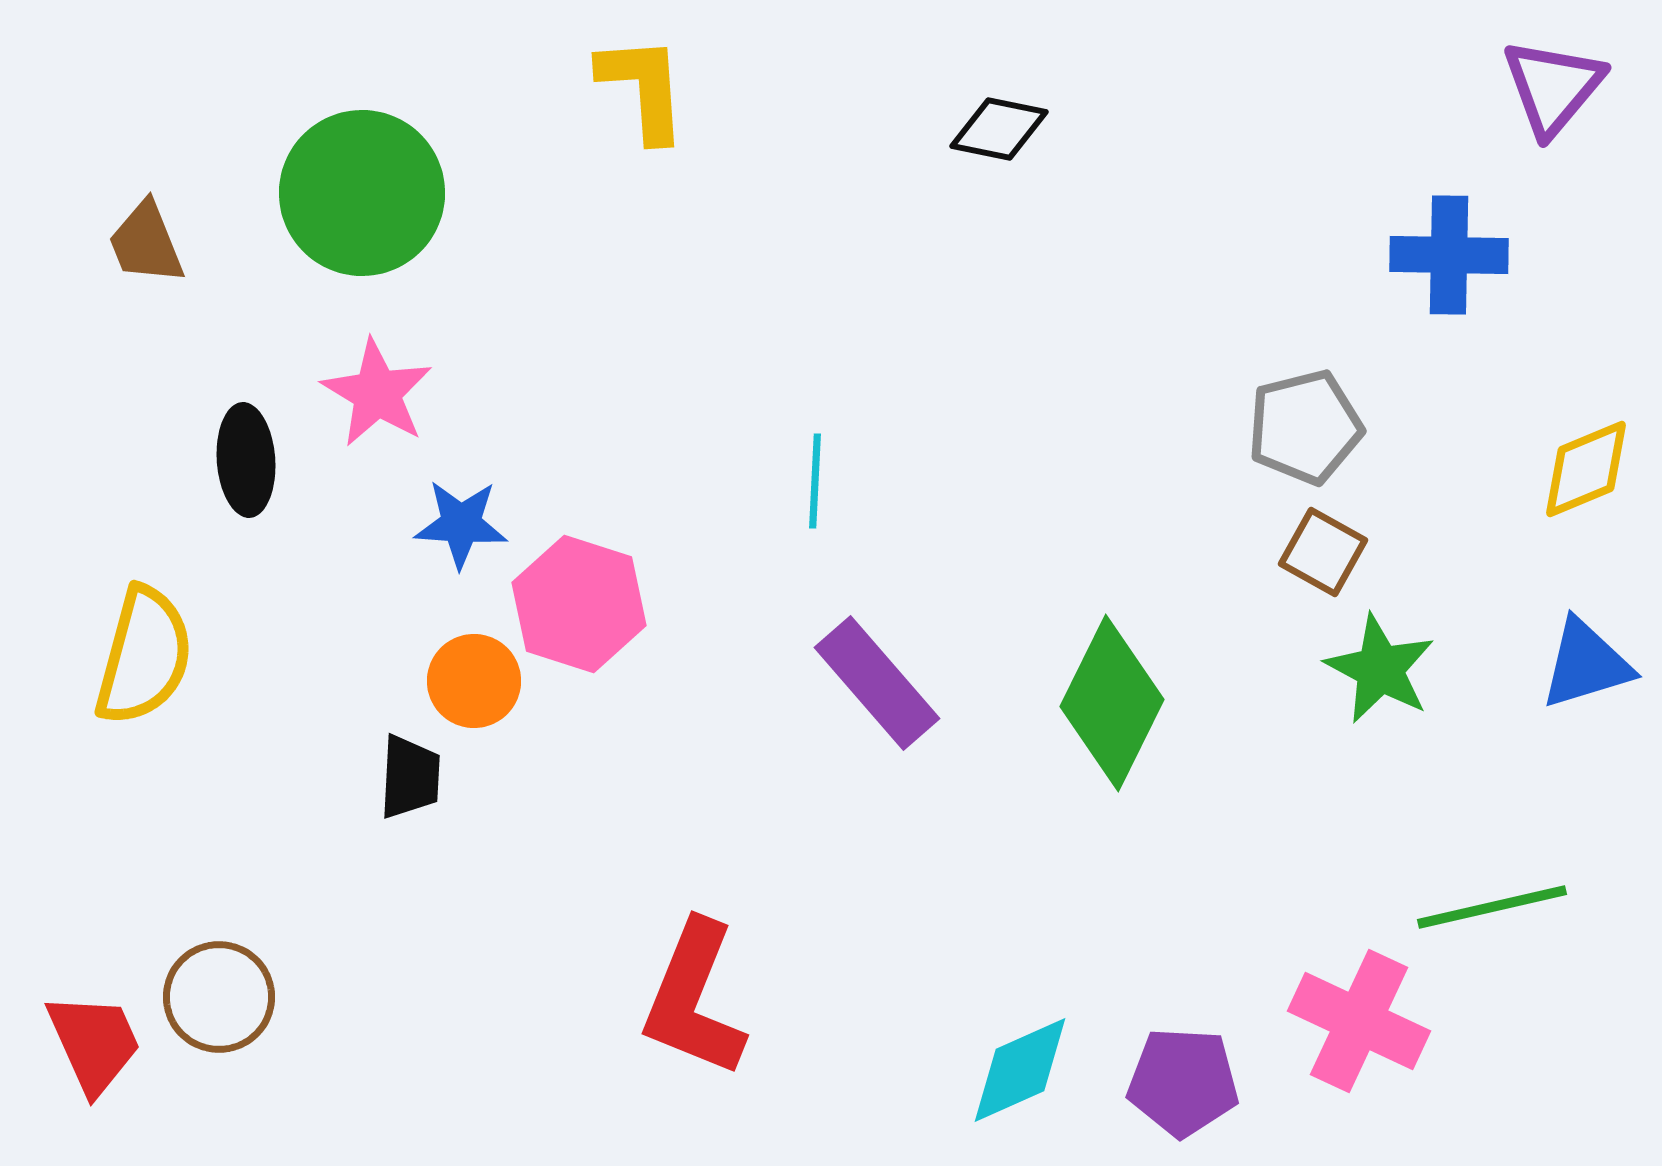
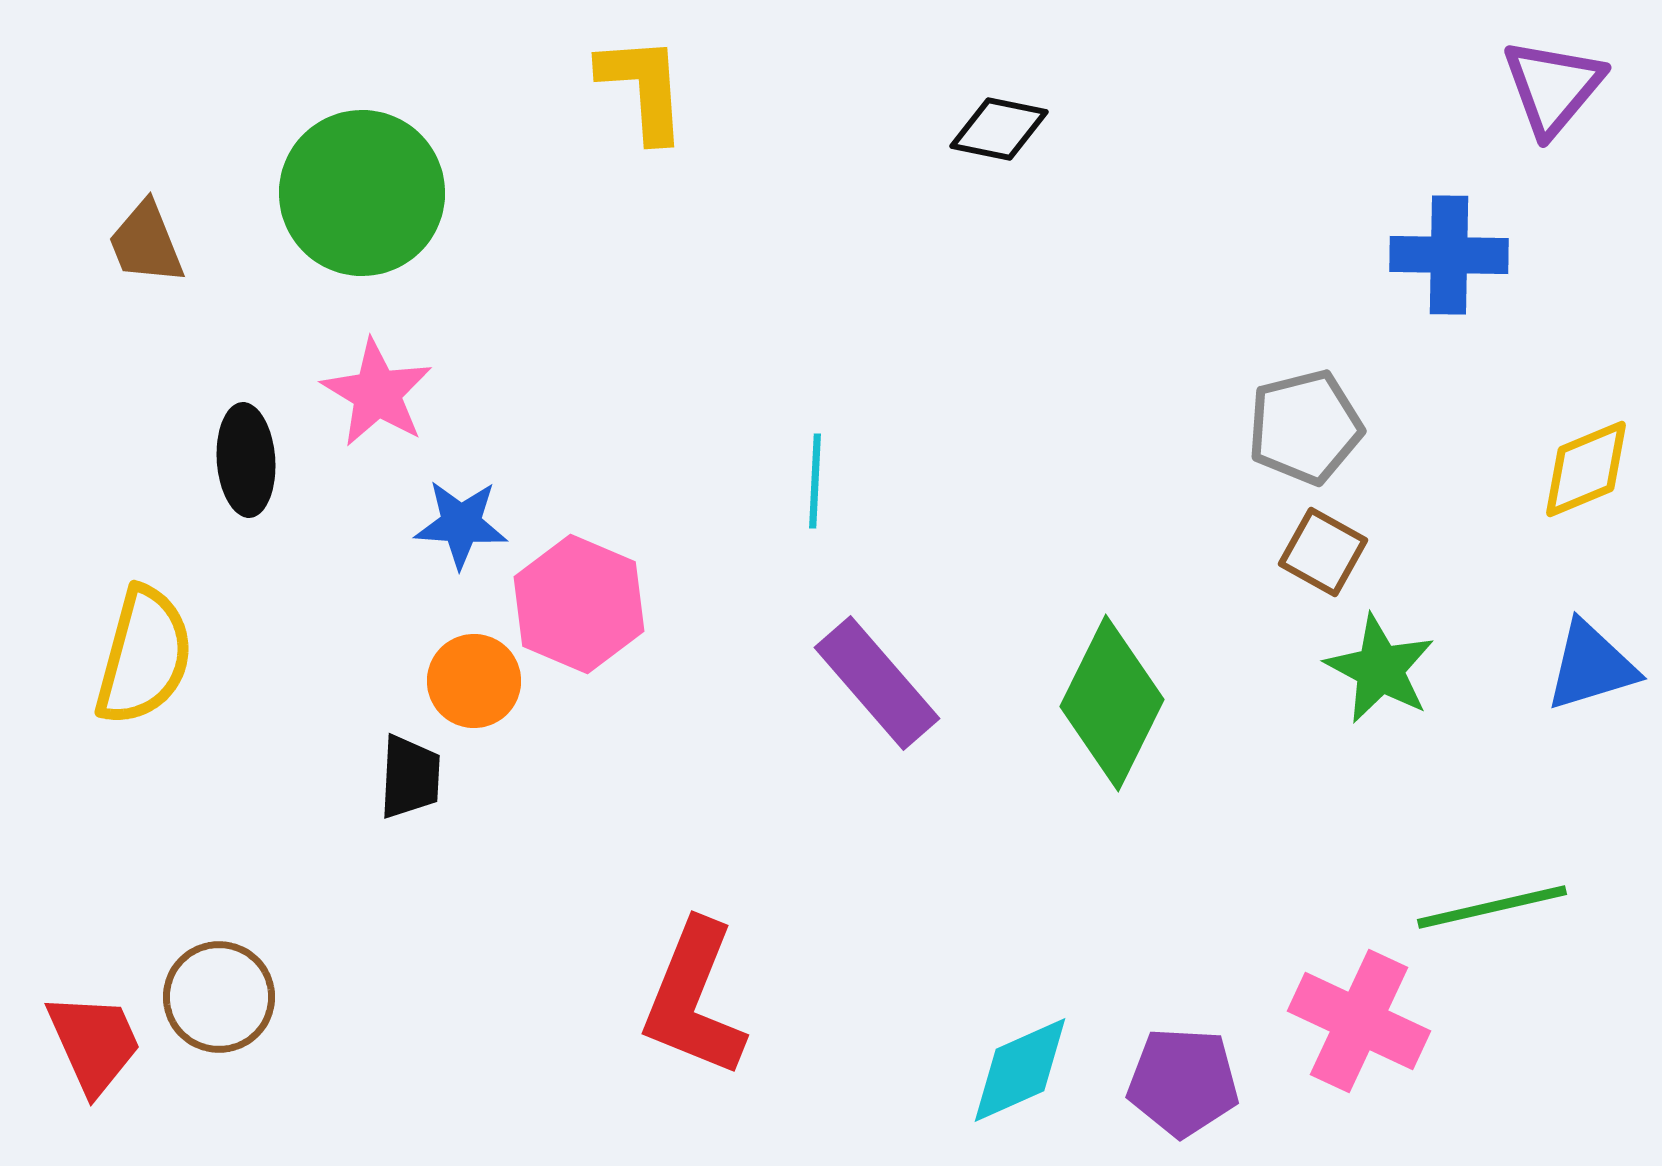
pink hexagon: rotated 5 degrees clockwise
blue triangle: moved 5 px right, 2 px down
